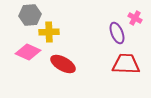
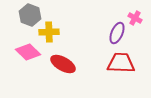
gray hexagon: rotated 25 degrees clockwise
purple ellipse: rotated 45 degrees clockwise
pink diamond: rotated 20 degrees clockwise
red trapezoid: moved 5 px left, 1 px up
